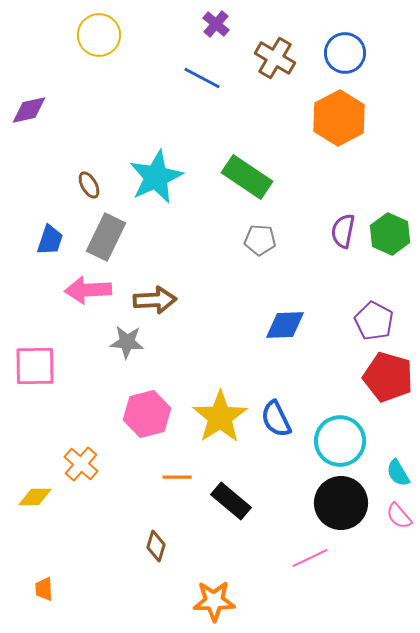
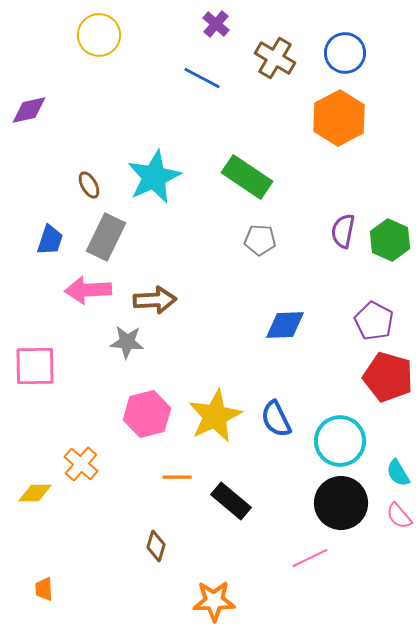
cyan star: moved 2 px left
green hexagon: moved 6 px down
yellow star: moved 5 px left, 1 px up; rotated 8 degrees clockwise
yellow diamond: moved 4 px up
